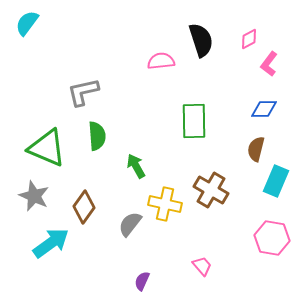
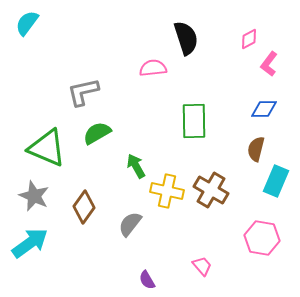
black semicircle: moved 15 px left, 2 px up
pink semicircle: moved 8 px left, 7 px down
green semicircle: moved 3 px up; rotated 116 degrees counterclockwise
yellow cross: moved 2 px right, 13 px up
pink hexagon: moved 10 px left
cyan arrow: moved 21 px left
purple semicircle: moved 5 px right, 1 px up; rotated 54 degrees counterclockwise
